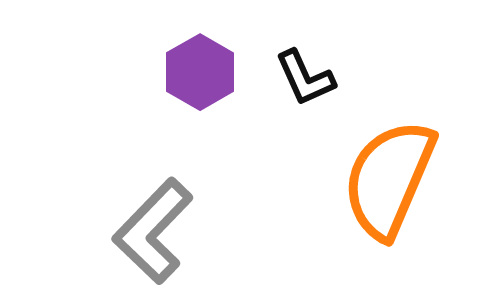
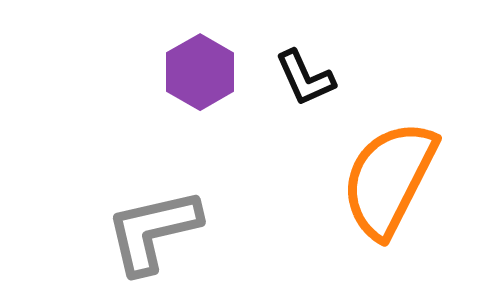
orange semicircle: rotated 4 degrees clockwise
gray L-shape: rotated 33 degrees clockwise
